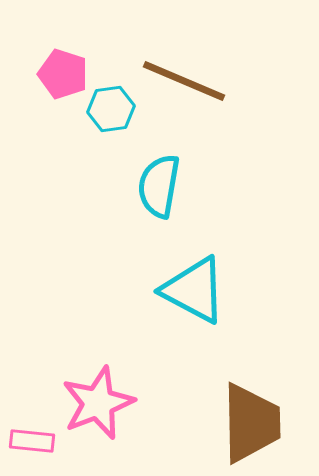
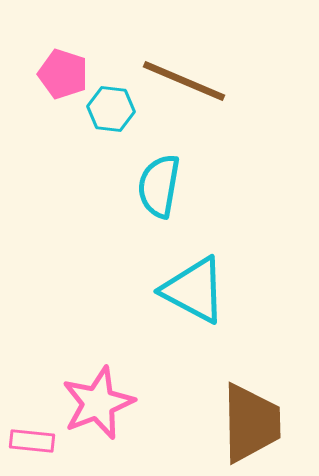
cyan hexagon: rotated 15 degrees clockwise
